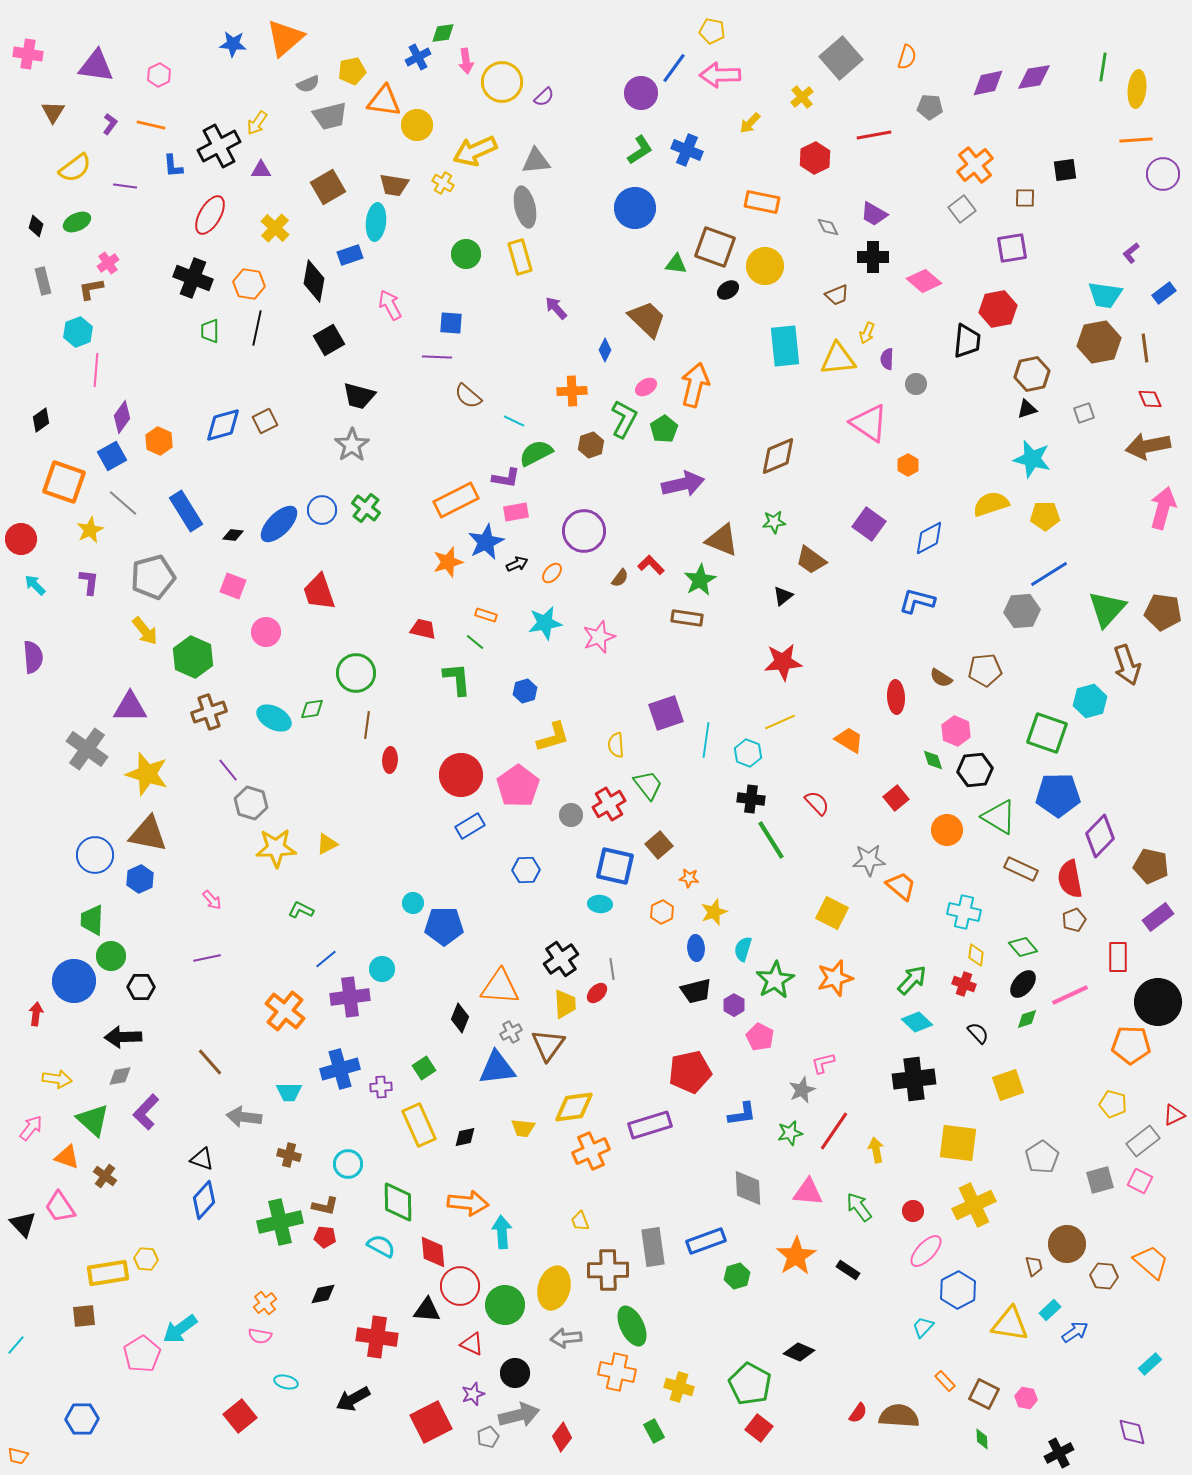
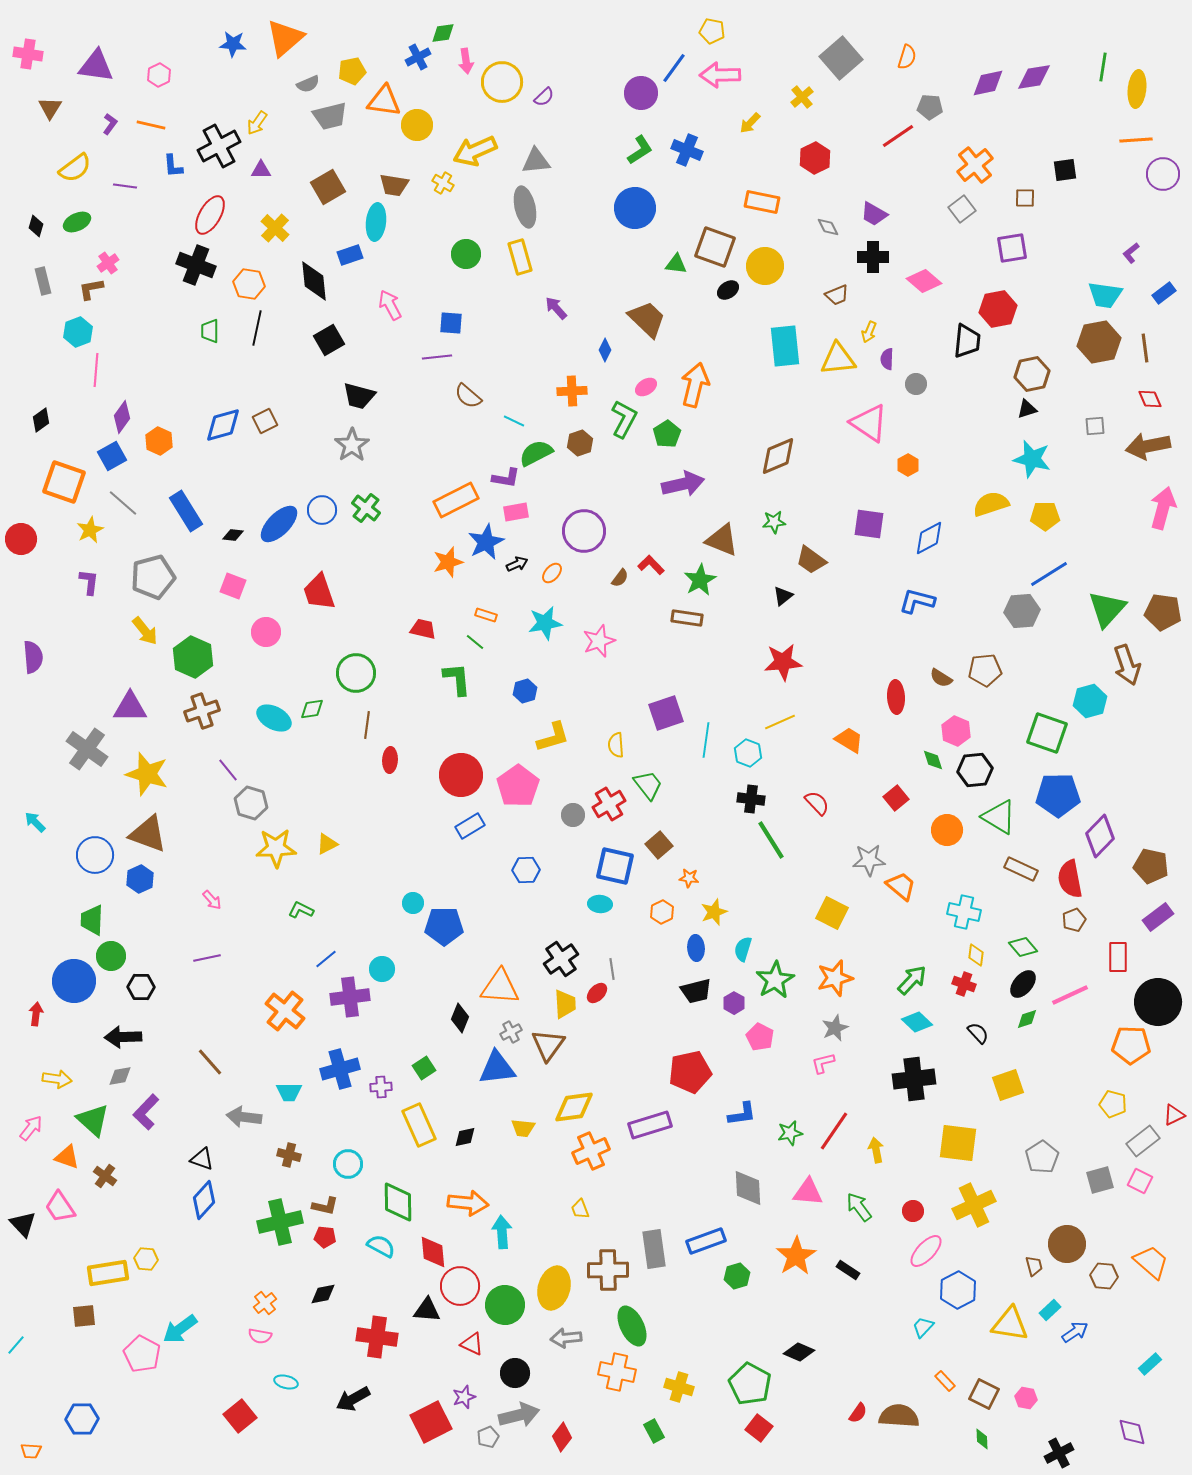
brown triangle at (53, 112): moved 3 px left, 4 px up
red line at (874, 135): moved 24 px right, 1 px down; rotated 24 degrees counterclockwise
black cross at (193, 278): moved 3 px right, 13 px up
black diamond at (314, 281): rotated 15 degrees counterclockwise
yellow arrow at (867, 333): moved 2 px right, 1 px up
purple line at (437, 357): rotated 8 degrees counterclockwise
gray square at (1084, 413): moved 11 px right, 13 px down; rotated 15 degrees clockwise
green pentagon at (664, 429): moved 3 px right, 5 px down
brown hexagon at (591, 445): moved 11 px left, 2 px up
purple square at (869, 524): rotated 28 degrees counterclockwise
cyan arrow at (35, 585): moved 237 px down
pink star at (599, 637): moved 4 px down
brown cross at (209, 712): moved 7 px left, 1 px up
gray circle at (571, 815): moved 2 px right
brown triangle at (148, 834): rotated 9 degrees clockwise
purple hexagon at (734, 1005): moved 2 px up
gray star at (802, 1090): moved 33 px right, 62 px up
yellow trapezoid at (580, 1221): moved 12 px up
gray rectangle at (653, 1247): moved 1 px right, 2 px down
pink pentagon at (142, 1354): rotated 12 degrees counterclockwise
purple star at (473, 1394): moved 9 px left, 3 px down
orange trapezoid at (18, 1456): moved 13 px right, 5 px up; rotated 10 degrees counterclockwise
